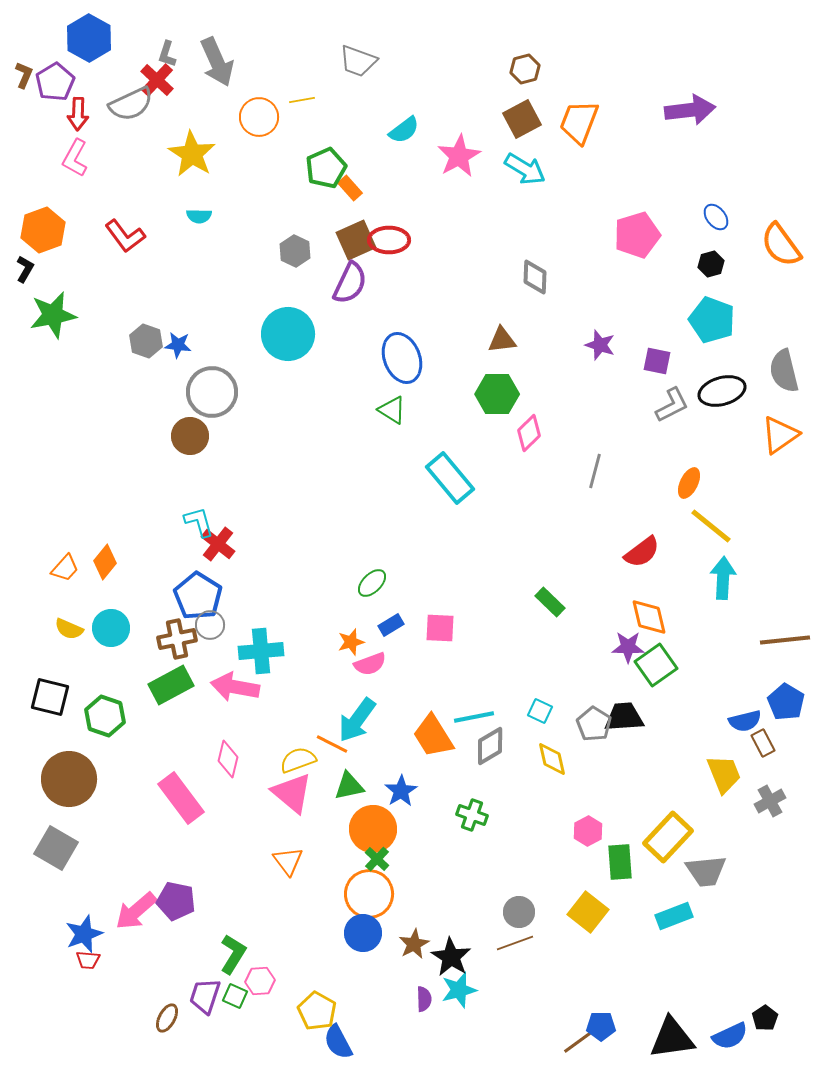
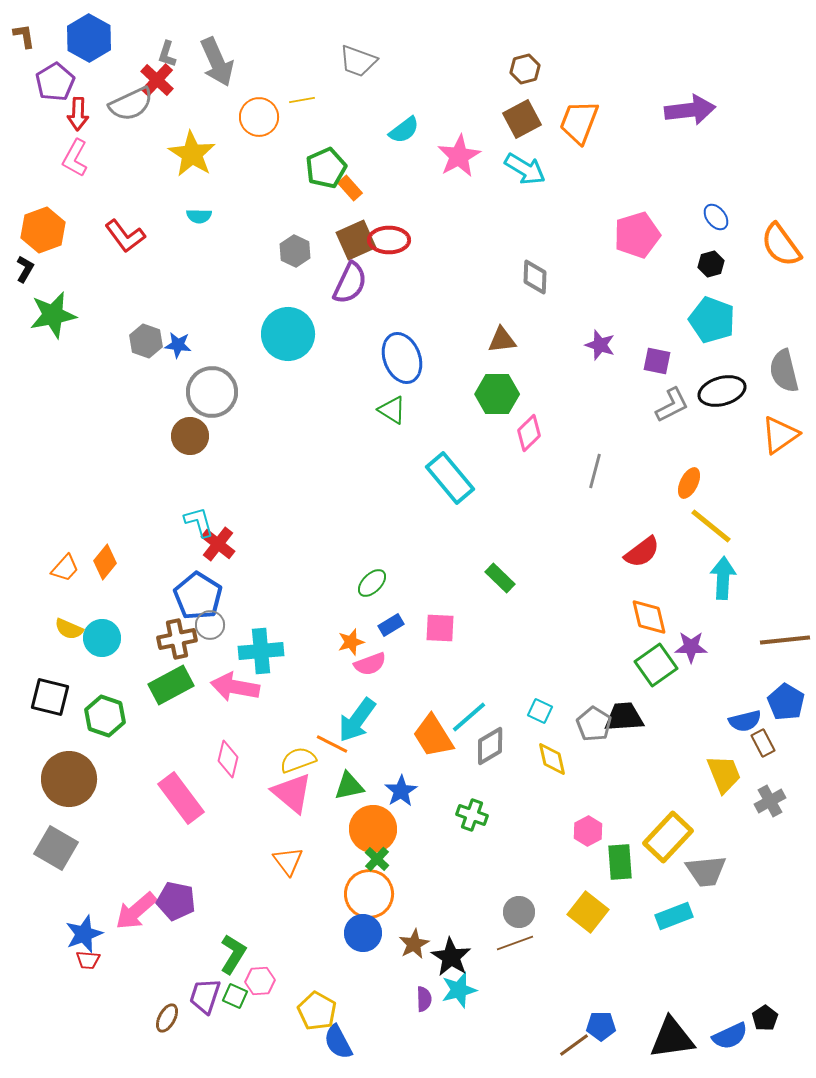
brown L-shape at (24, 75): moved 39 px up; rotated 32 degrees counterclockwise
green rectangle at (550, 602): moved 50 px left, 24 px up
cyan circle at (111, 628): moved 9 px left, 10 px down
purple star at (628, 647): moved 63 px right
cyan line at (474, 717): moved 5 px left; rotated 30 degrees counterclockwise
brown line at (578, 1042): moved 4 px left, 3 px down
